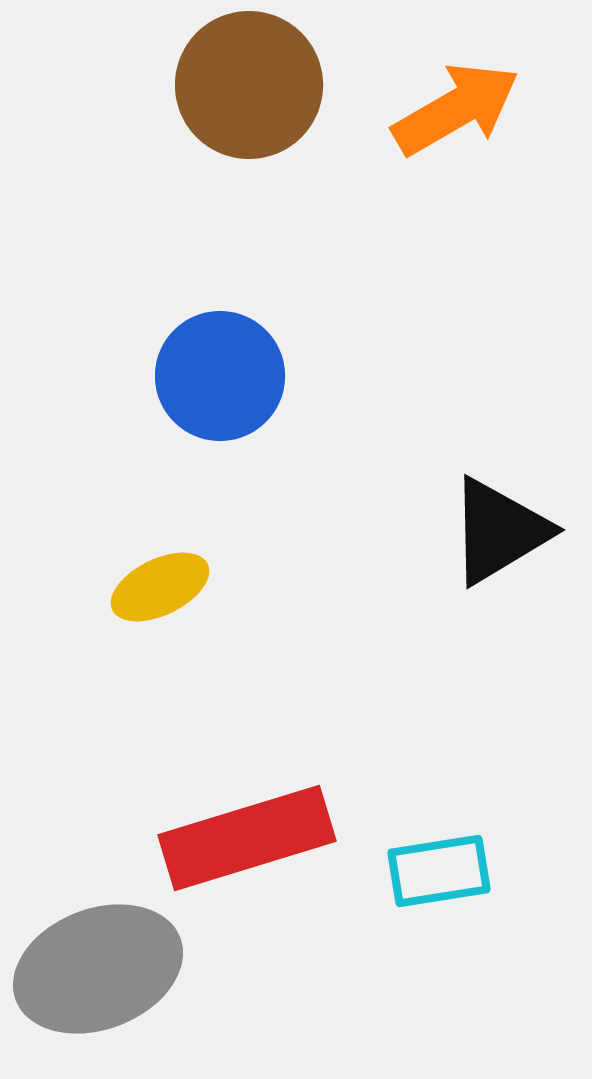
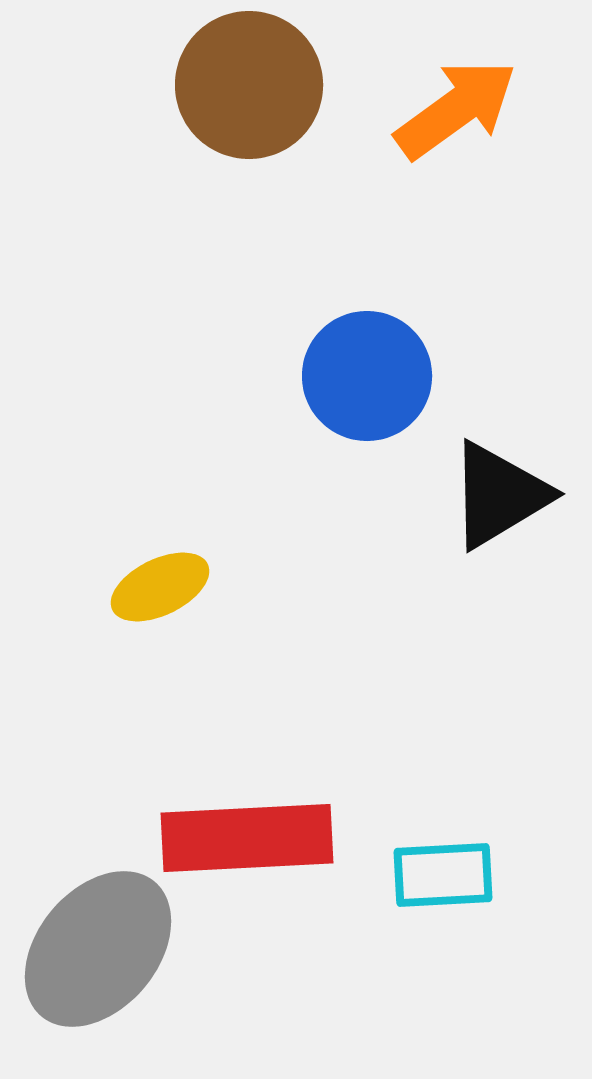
orange arrow: rotated 6 degrees counterclockwise
blue circle: moved 147 px right
black triangle: moved 36 px up
red rectangle: rotated 14 degrees clockwise
cyan rectangle: moved 4 px right, 4 px down; rotated 6 degrees clockwise
gray ellipse: moved 20 px up; rotated 29 degrees counterclockwise
